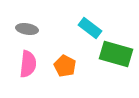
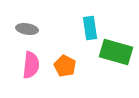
cyan rectangle: rotated 45 degrees clockwise
green rectangle: moved 2 px up
pink semicircle: moved 3 px right, 1 px down
